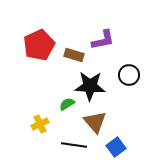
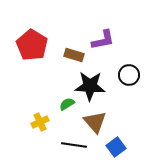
red pentagon: moved 7 px left; rotated 16 degrees counterclockwise
yellow cross: moved 2 px up
